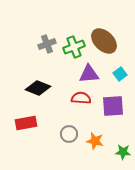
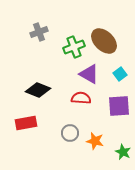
gray cross: moved 8 px left, 12 px up
purple triangle: rotated 35 degrees clockwise
black diamond: moved 2 px down
purple square: moved 6 px right
gray circle: moved 1 px right, 1 px up
green star: rotated 21 degrees clockwise
